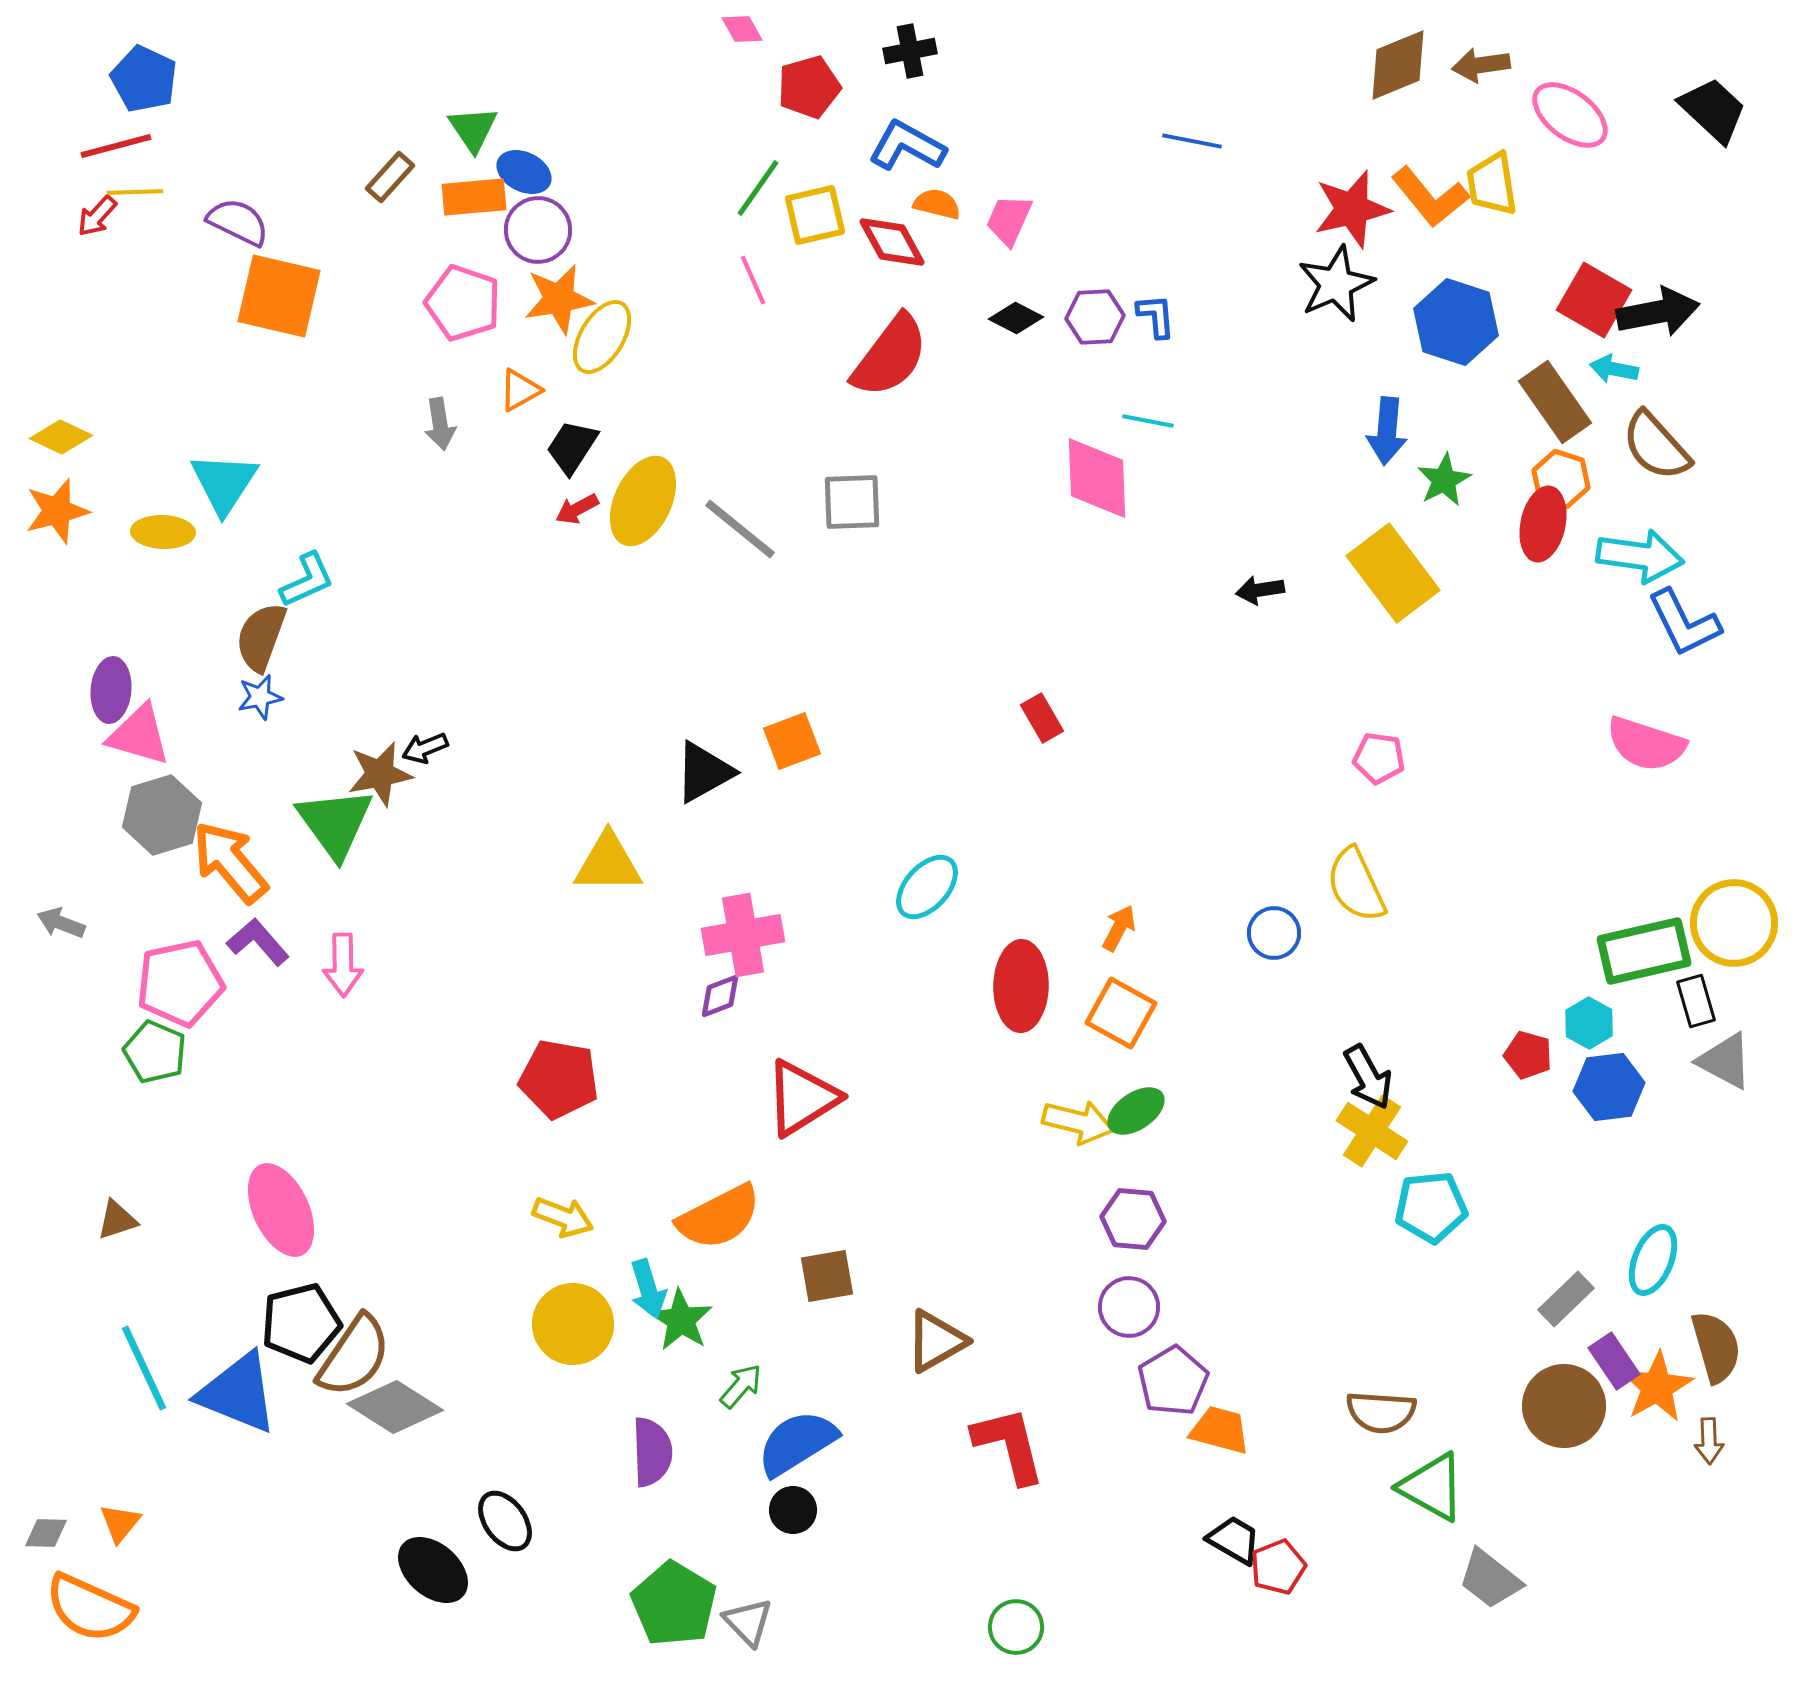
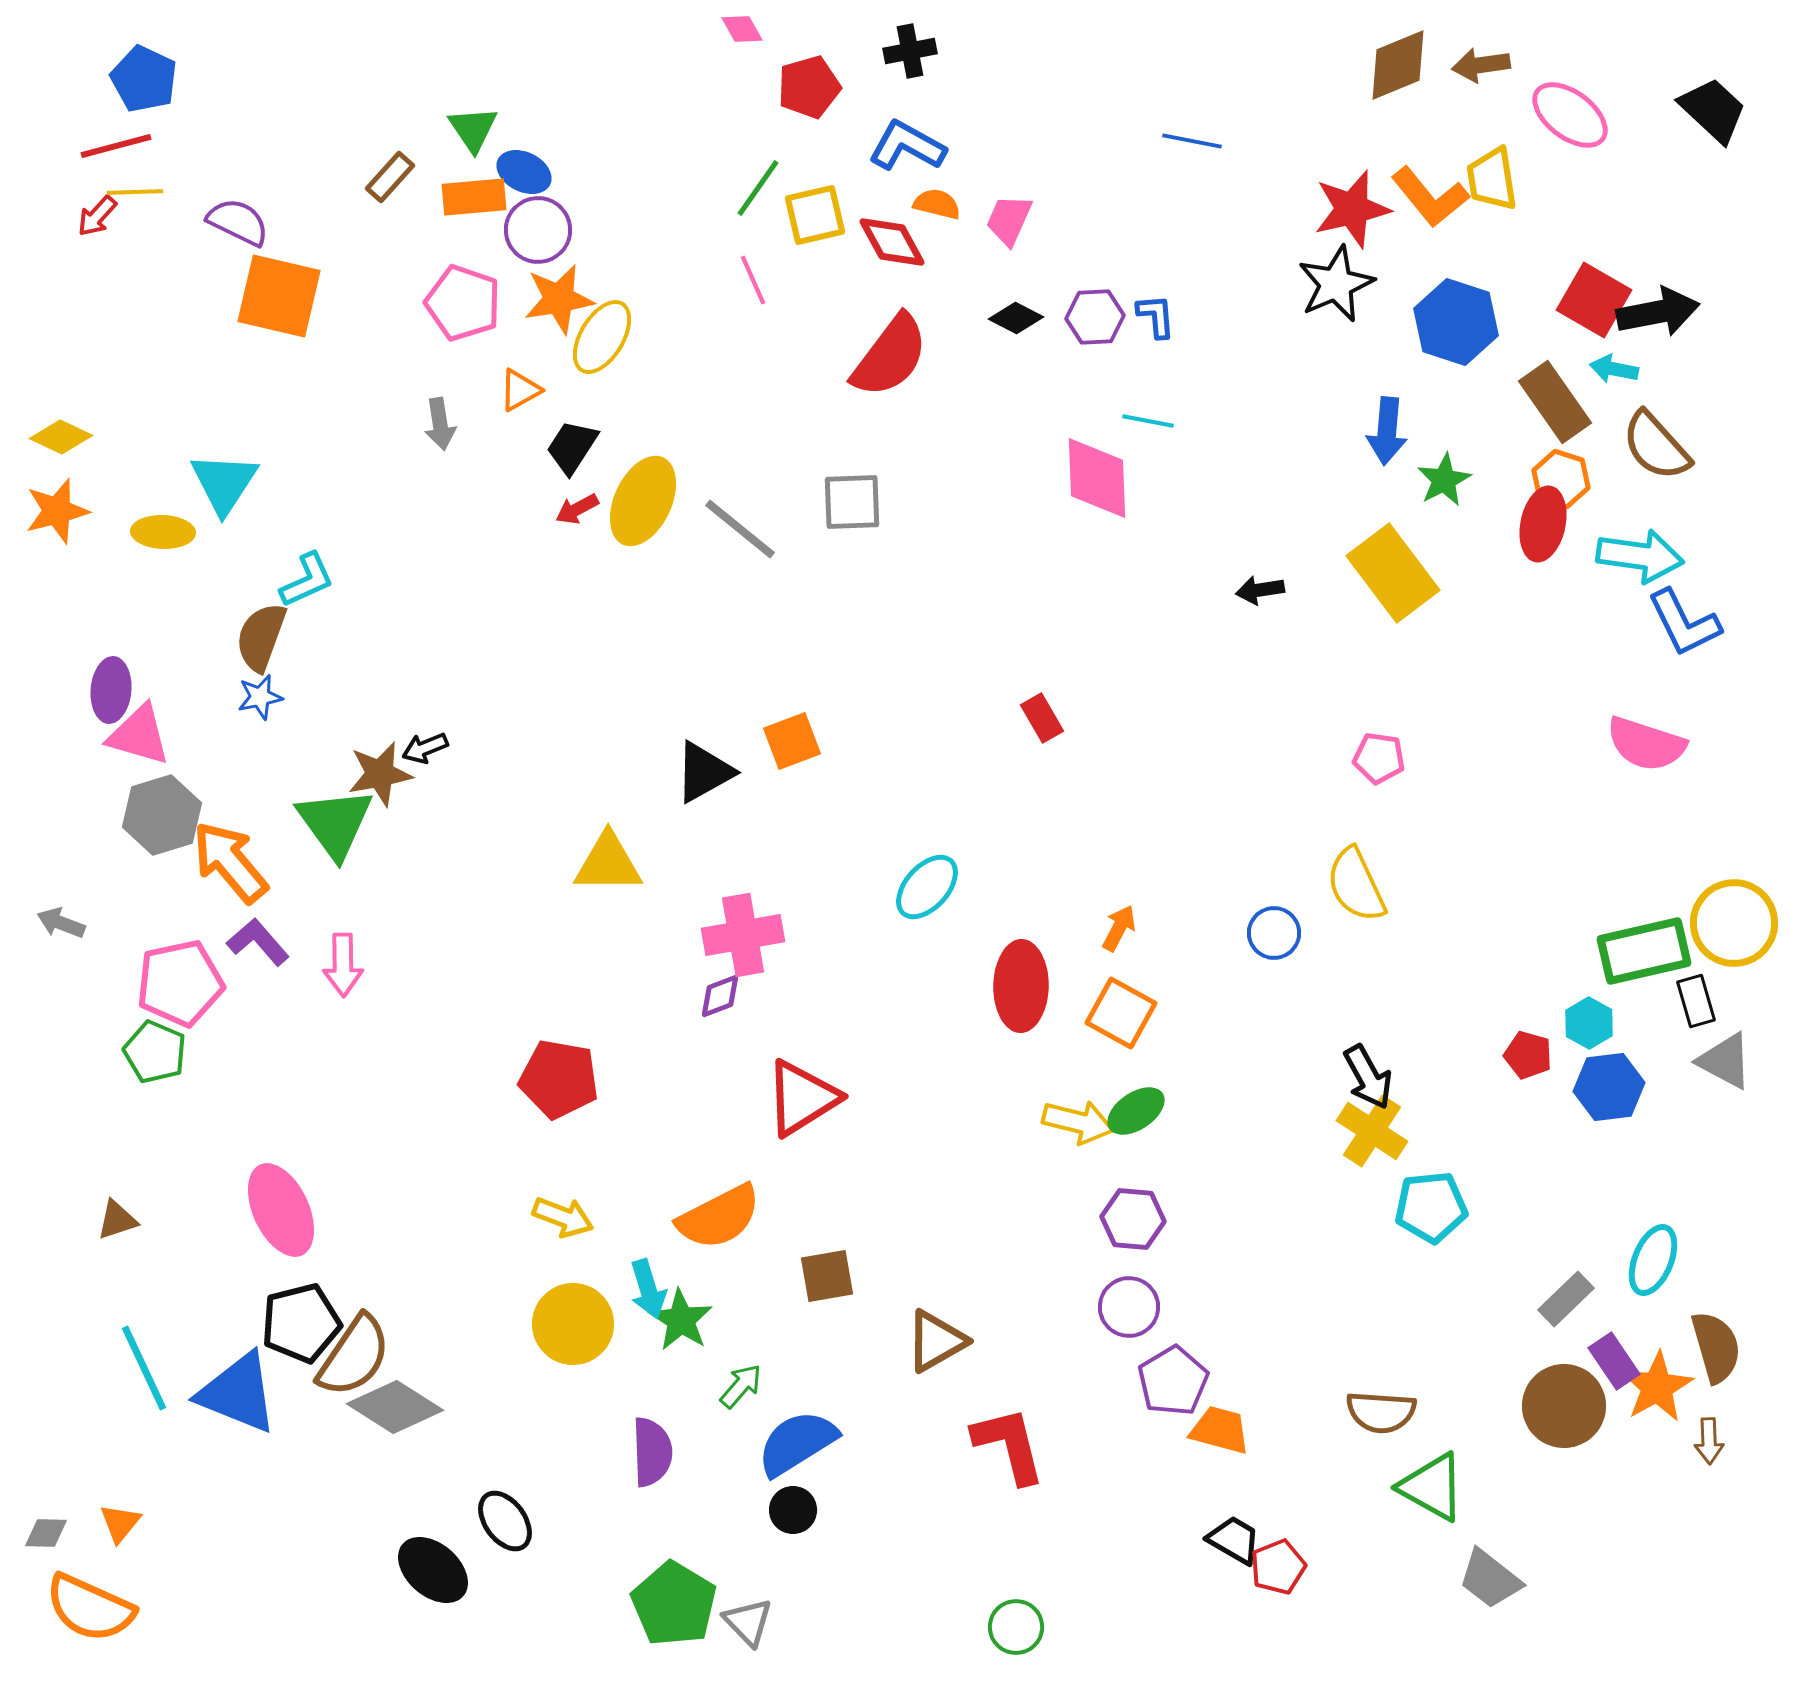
yellow trapezoid at (1492, 184): moved 5 px up
